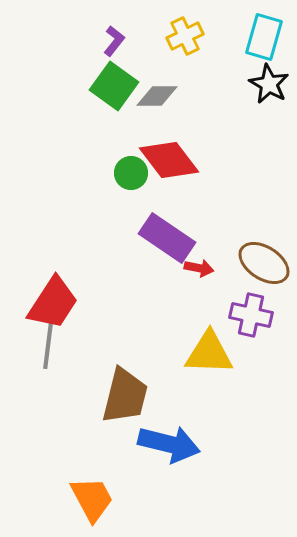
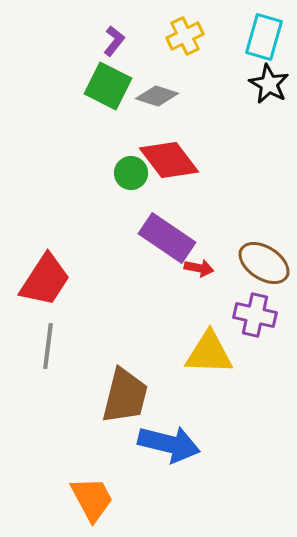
green square: moved 6 px left; rotated 9 degrees counterclockwise
gray diamond: rotated 18 degrees clockwise
red trapezoid: moved 8 px left, 23 px up
purple cross: moved 4 px right
